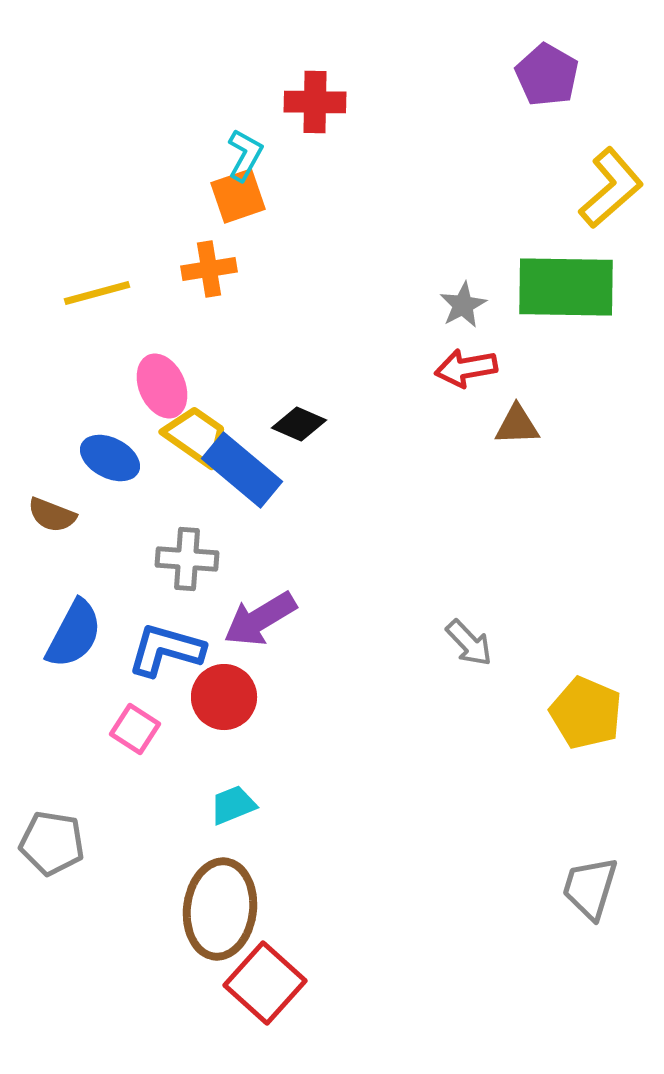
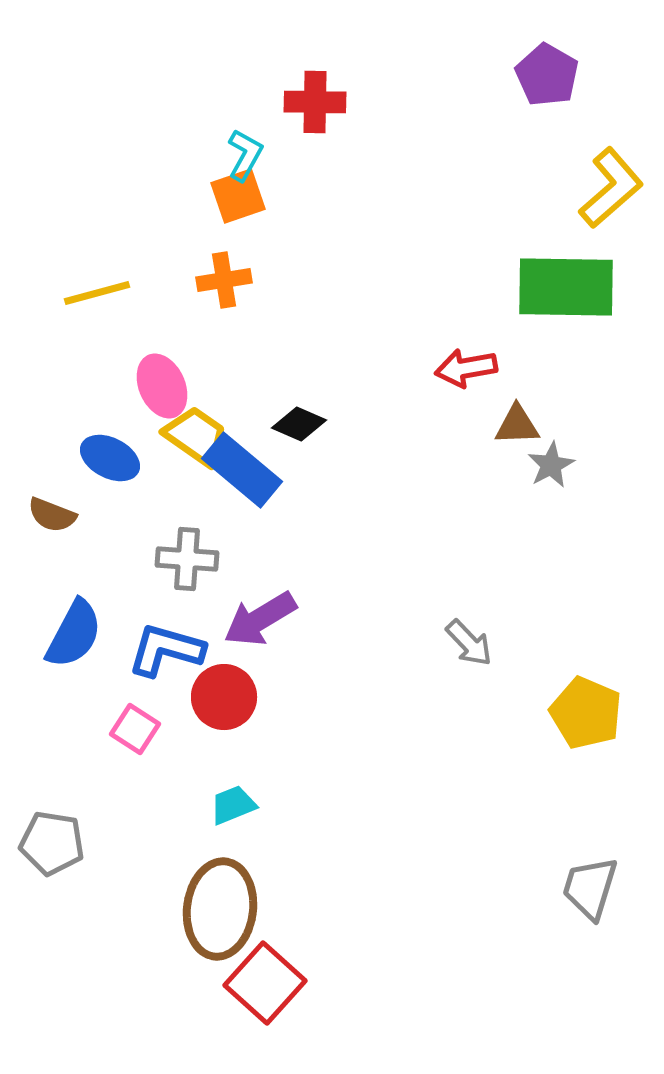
orange cross: moved 15 px right, 11 px down
gray star: moved 88 px right, 160 px down
